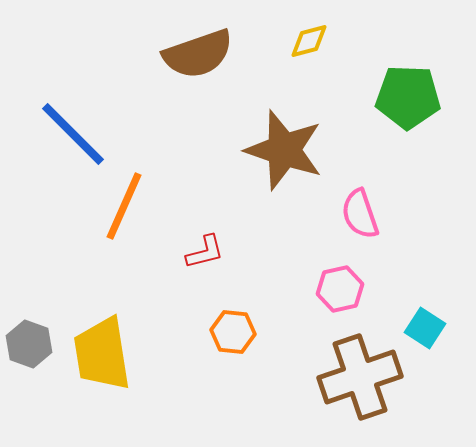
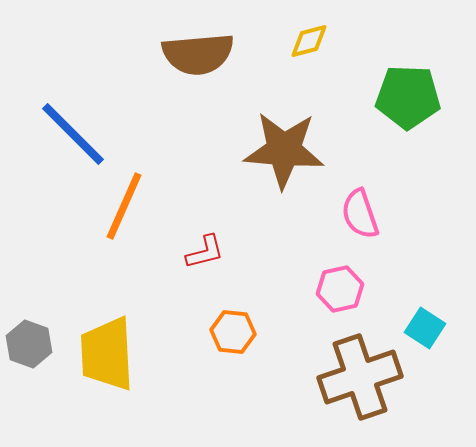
brown semicircle: rotated 14 degrees clockwise
brown star: rotated 14 degrees counterclockwise
yellow trapezoid: moved 5 px right; rotated 6 degrees clockwise
